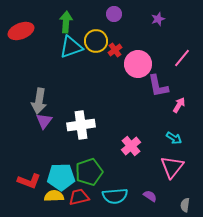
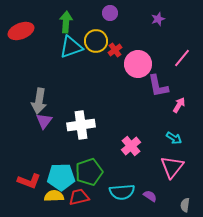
purple circle: moved 4 px left, 1 px up
cyan semicircle: moved 7 px right, 4 px up
